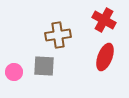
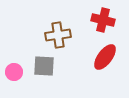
red cross: moved 1 px left; rotated 15 degrees counterclockwise
red ellipse: rotated 16 degrees clockwise
